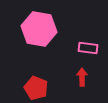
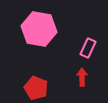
pink rectangle: rotated 72 degrees counterclockwise
